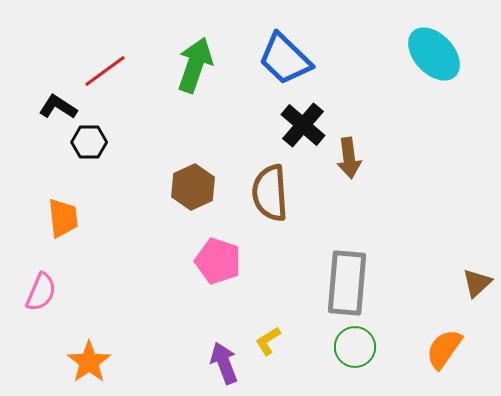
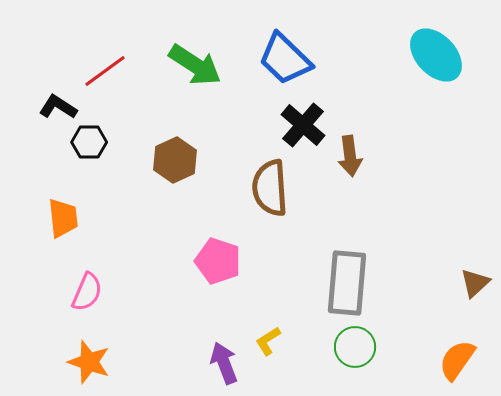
cyan ellipse: moved 2 px right, 1 px down
green arrow: rotated 104 degrees clockwise
brown arrow: moved 1 px right, 2 px up
brown hexagon: moved 18 px left, 27 px up
brown semicircle: moved 5 px up
brown triangle: moved 2 px left
pink semicircle: moved 46 px right
orange semicircle: moved 13 px right, 11 px down
orange star: rotated 18 degrees counterclockwise
